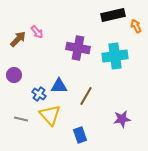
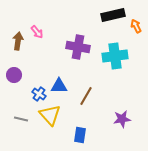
brown arrow: moved 2 px down; rotated 36 degrees counterclockwise
purple cross: moved 1 px up
blue rectangle: rotated 28 degrees clockwise
